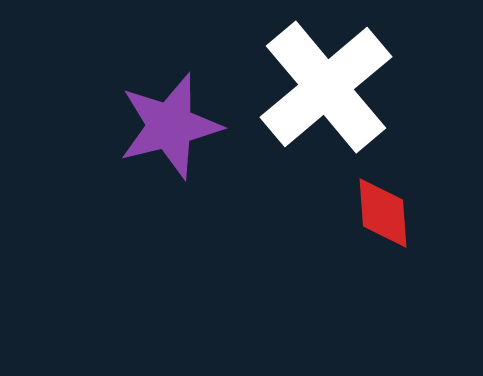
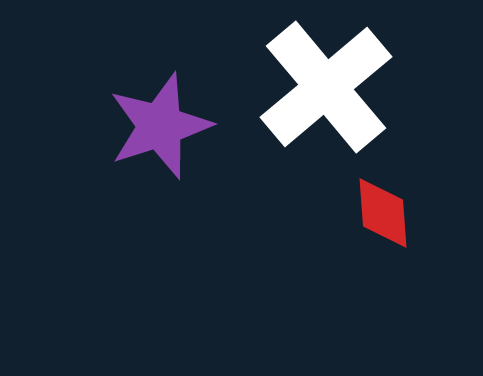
purple star: moved 10 px left; rotated 4 degrees counterclockwise
